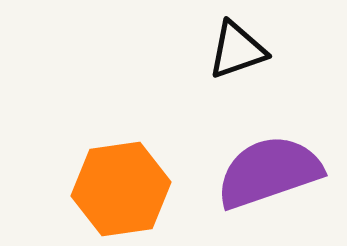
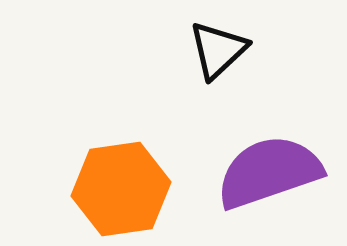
black triangle: moved 19 px left; rotated 24 degrees counterclockwise
